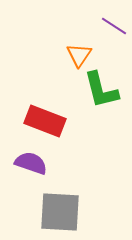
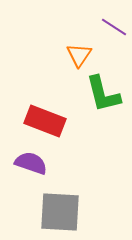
purple line: moved 1 px down
green L-shape: moved 2 px right, 4 px down
